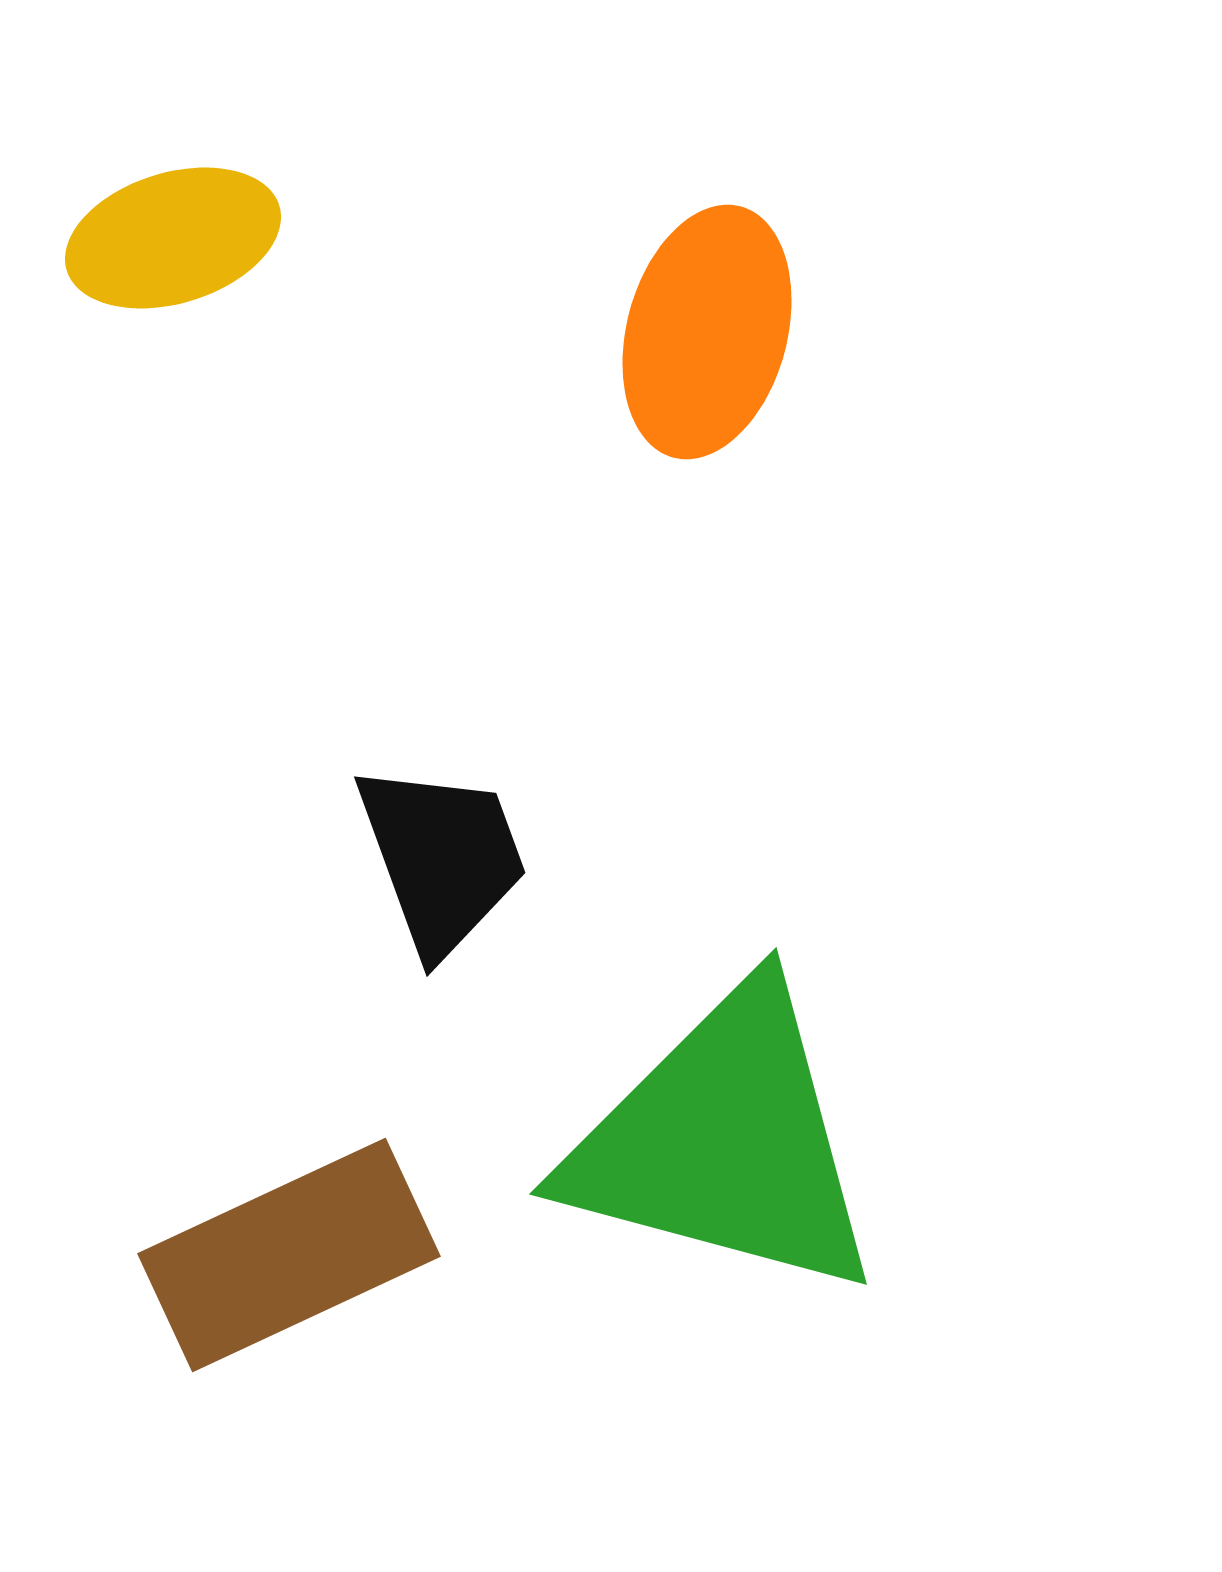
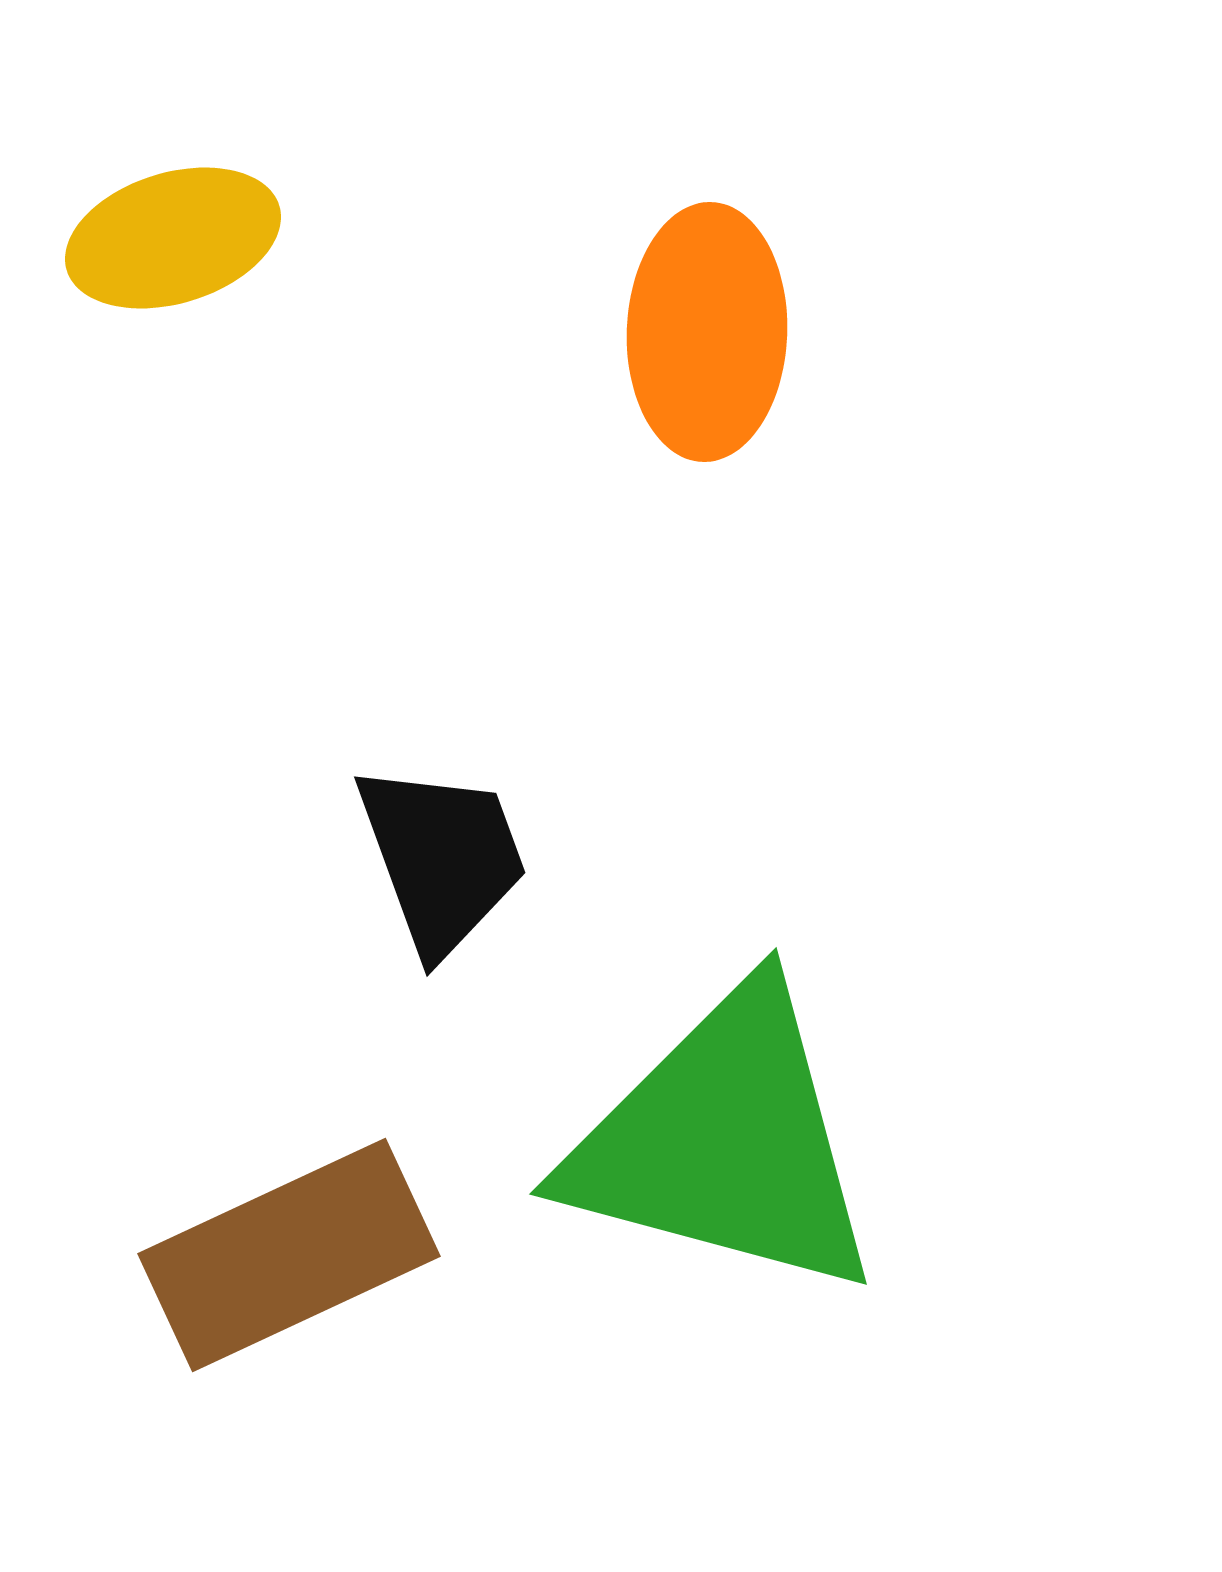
orange ellipse: rotated 13 degrees counterclockwise
